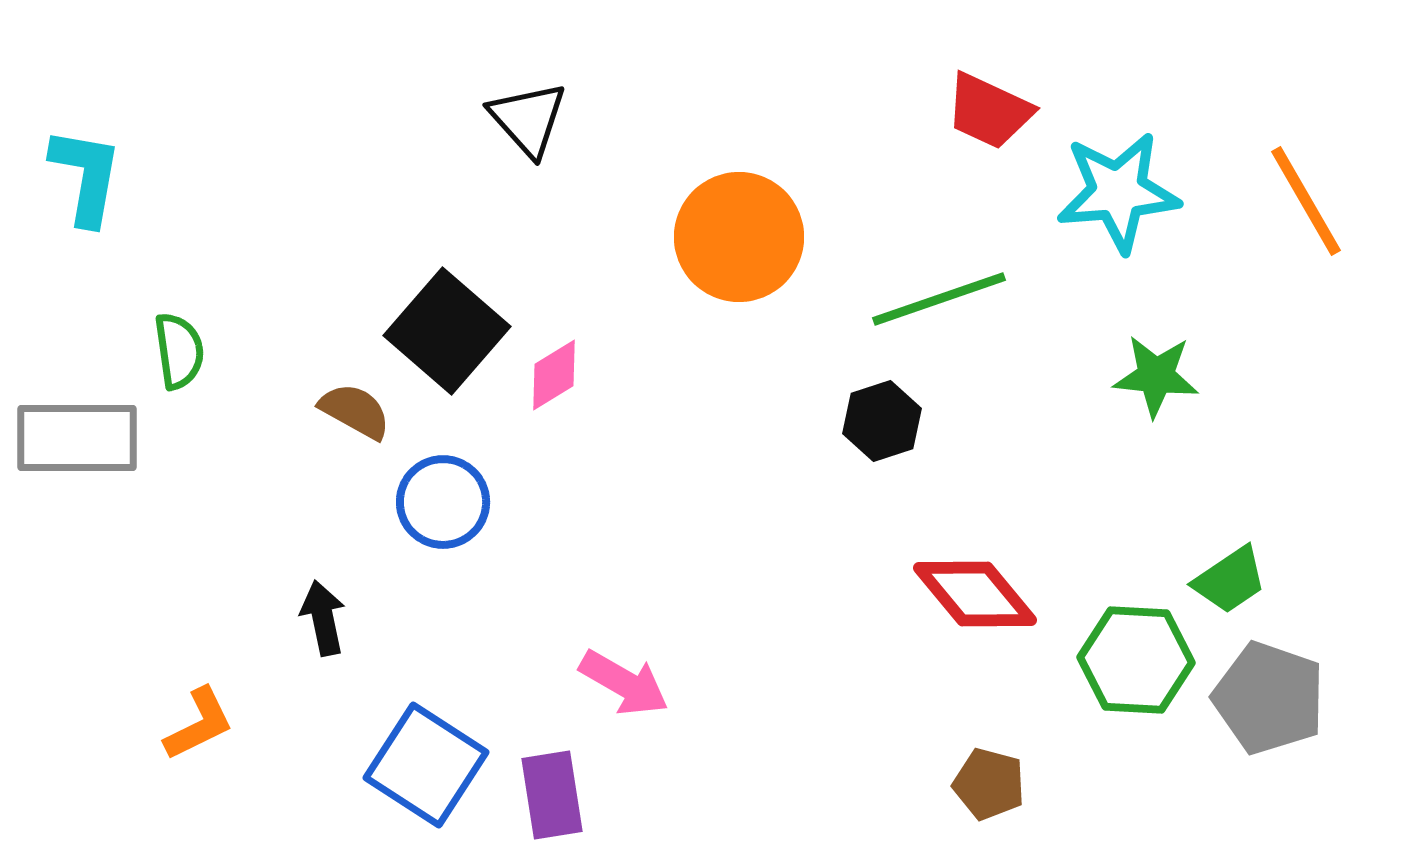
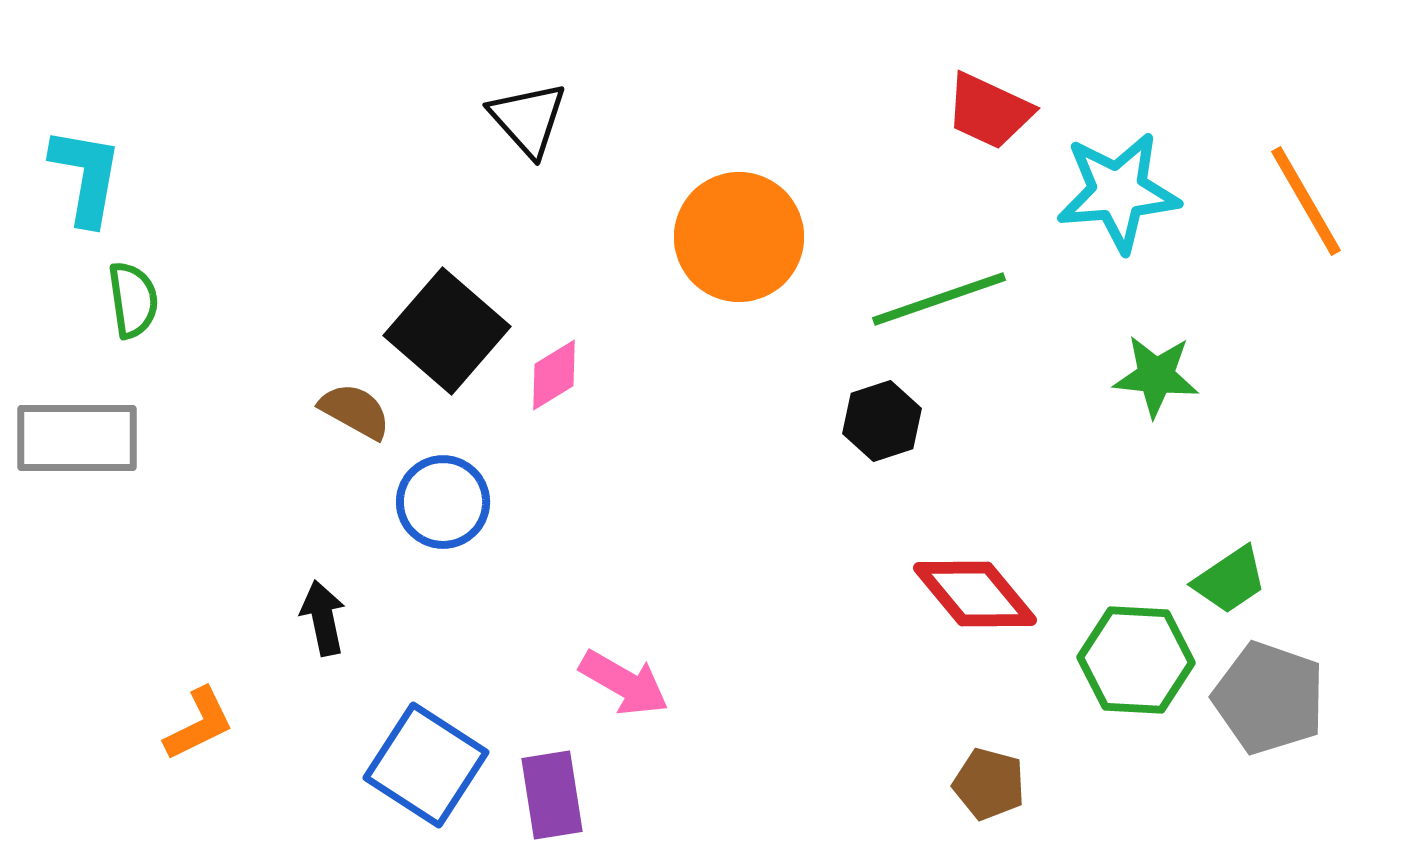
green semicircle: moved 46 px left, 51 px up
